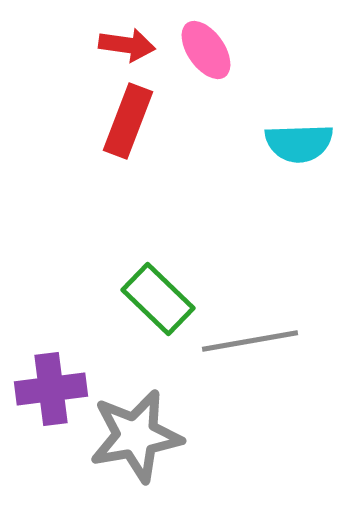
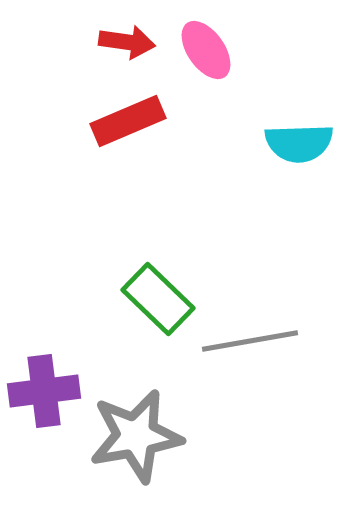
red arrow: moved 3 px up
red rectangle: rotated 46 degrees clockwise
purple cross: moved 7 px left, 2 px down
